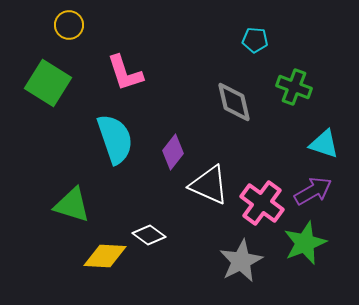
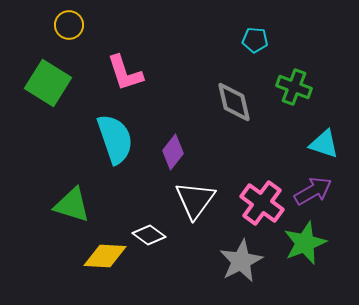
white triangle: moved 14 px left, 15 px down; rotated 42 degrees clockwise
